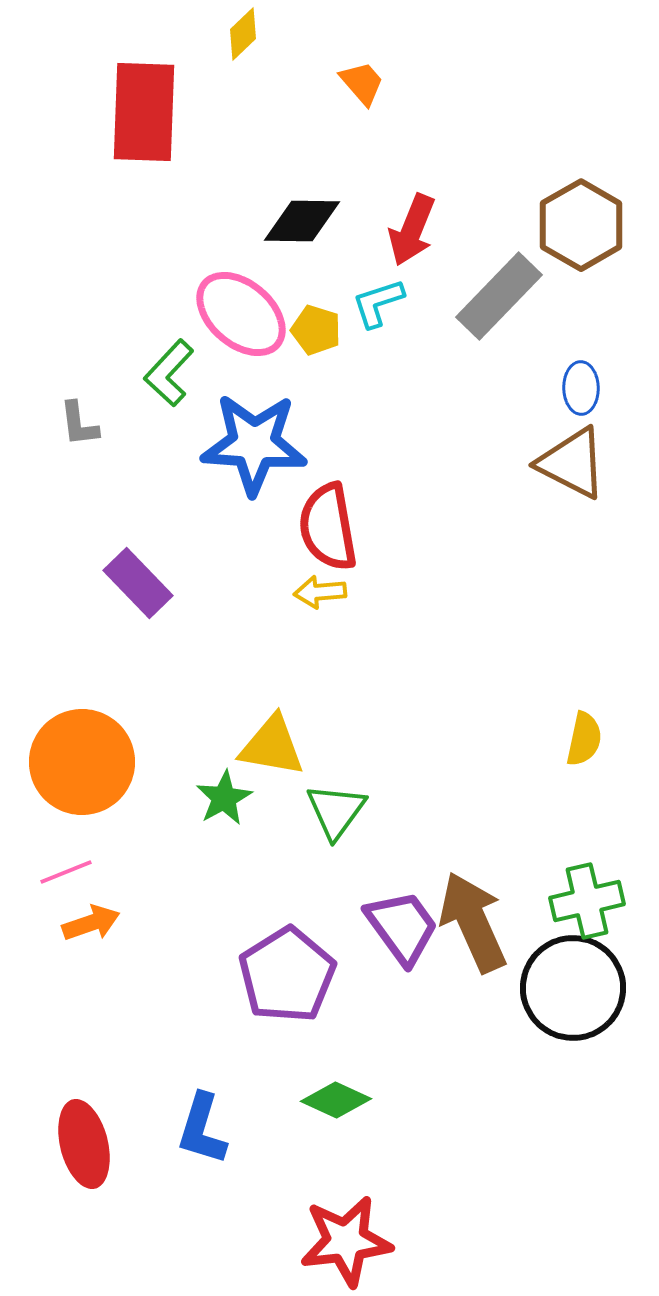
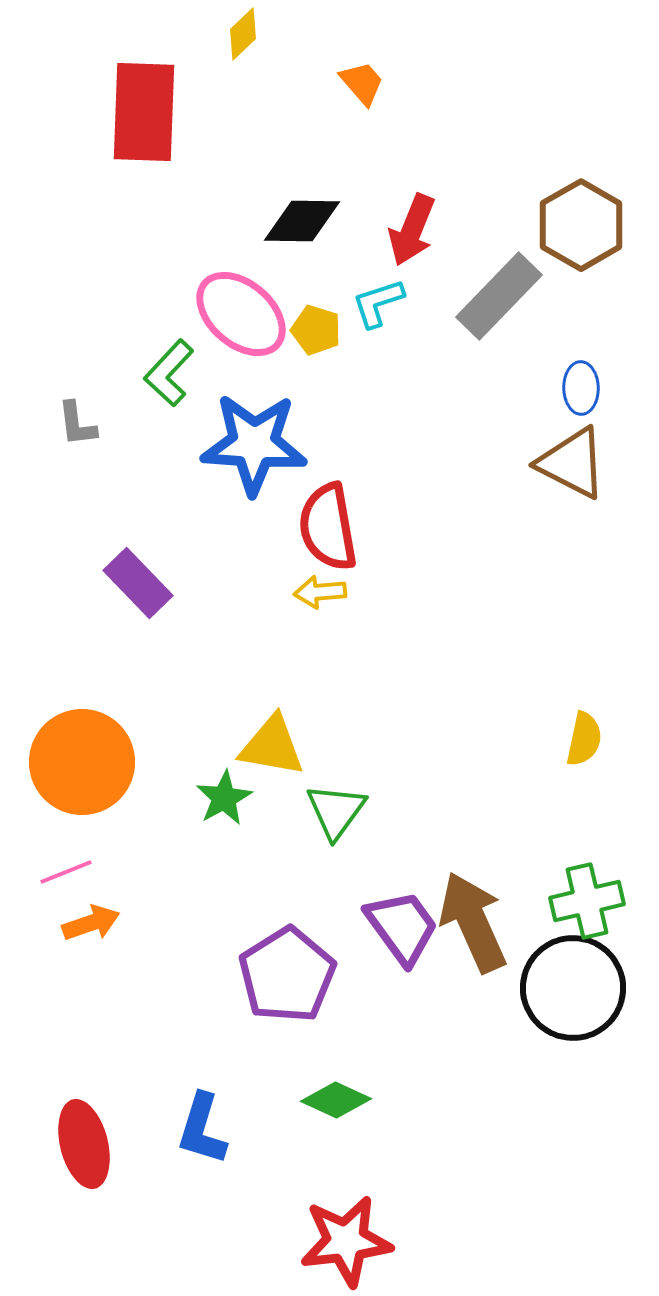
gray L-shape: moved 2 px left
